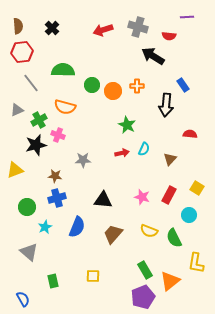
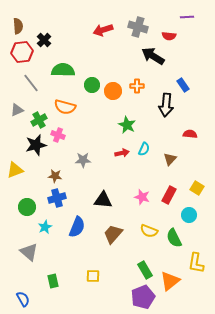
black cross at (52, 28): moved 8 px left, 12 px down
